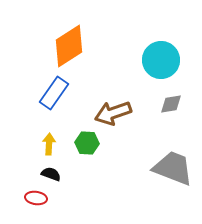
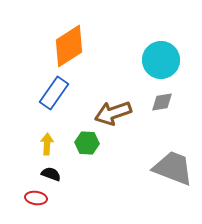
gray diamond: moved 9 px left, 2 px up
yellow arrow: moved 2 px left
